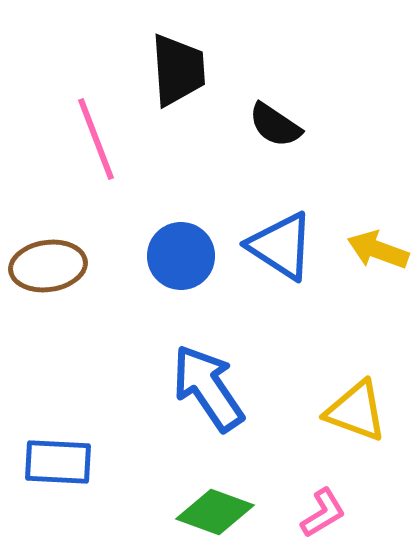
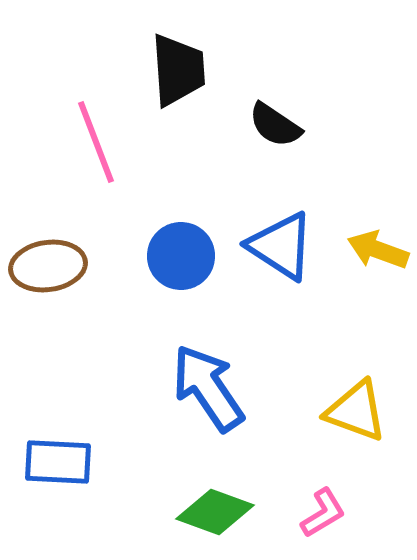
pink line: moved 3 px down
